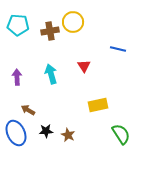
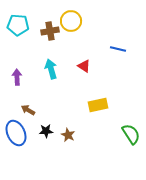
yellow circle: moved 2 px left, 1 px up
red triangle: rotated 24 degrees counterclockwise
cyan arrow: moved 5 px up
green semicircle: moved 10 px right
